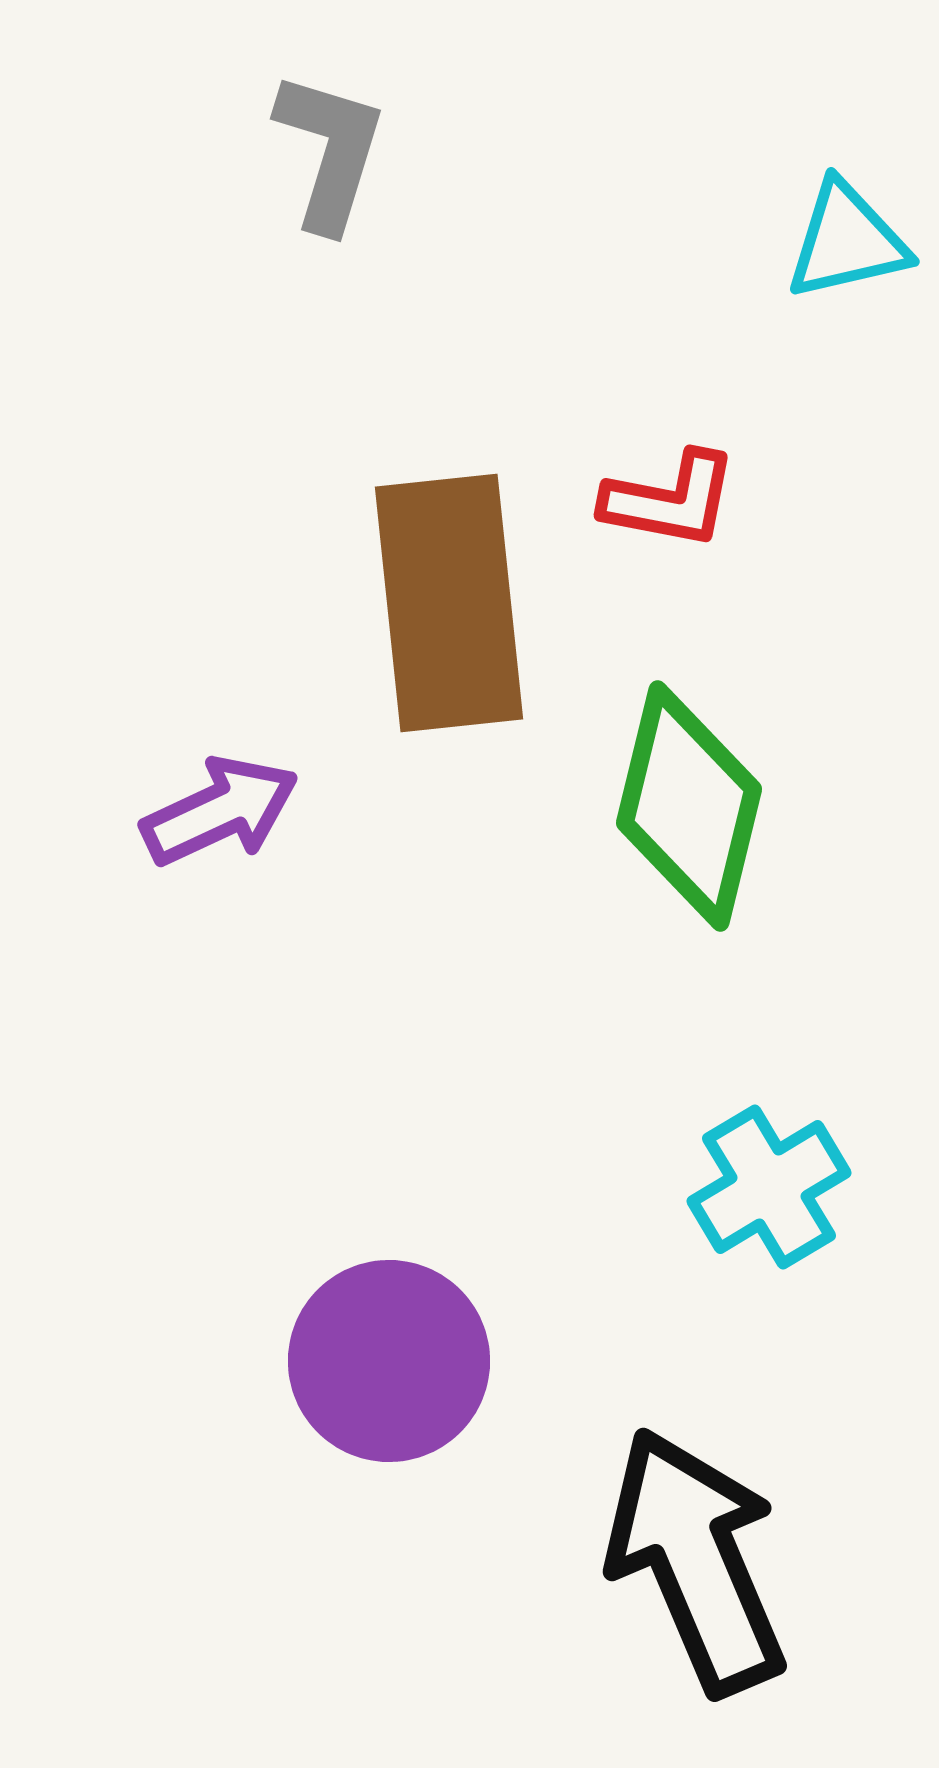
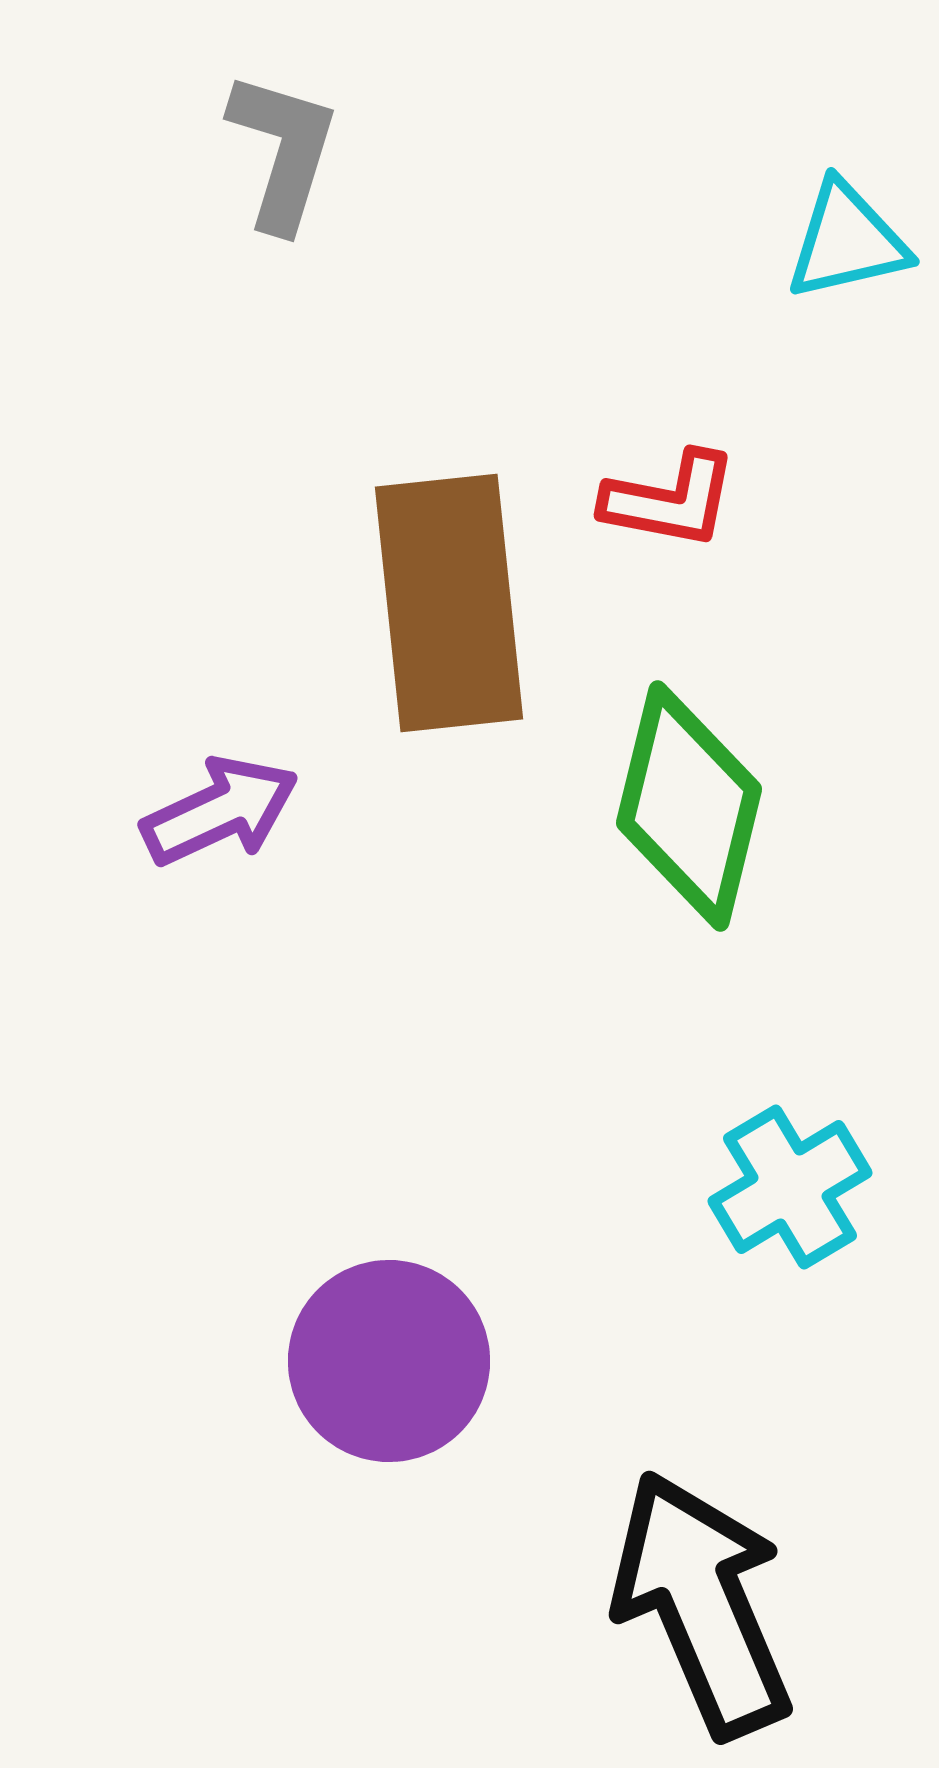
gray L-shape: moved 47 px left
cyan cross: moved 21 px right
black arrow: moved 6 px right, 43 px down
